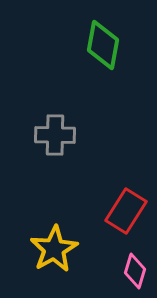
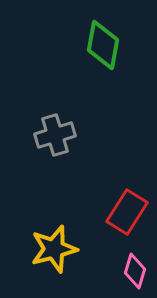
gray cross: rotated 18 degrees counterclockwise
red rectangle: moved 1 px right, 1 px down
yellow star: rotated 15 degrees clockwise
